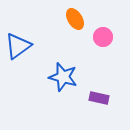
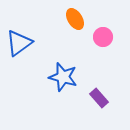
blue triangle: moved 1 px right, 3 px up
purple rectangle: rotated 36 degrees clockwise
